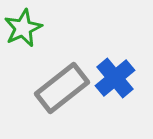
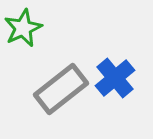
gray rectangle: moved 1 px left, 1 px down
